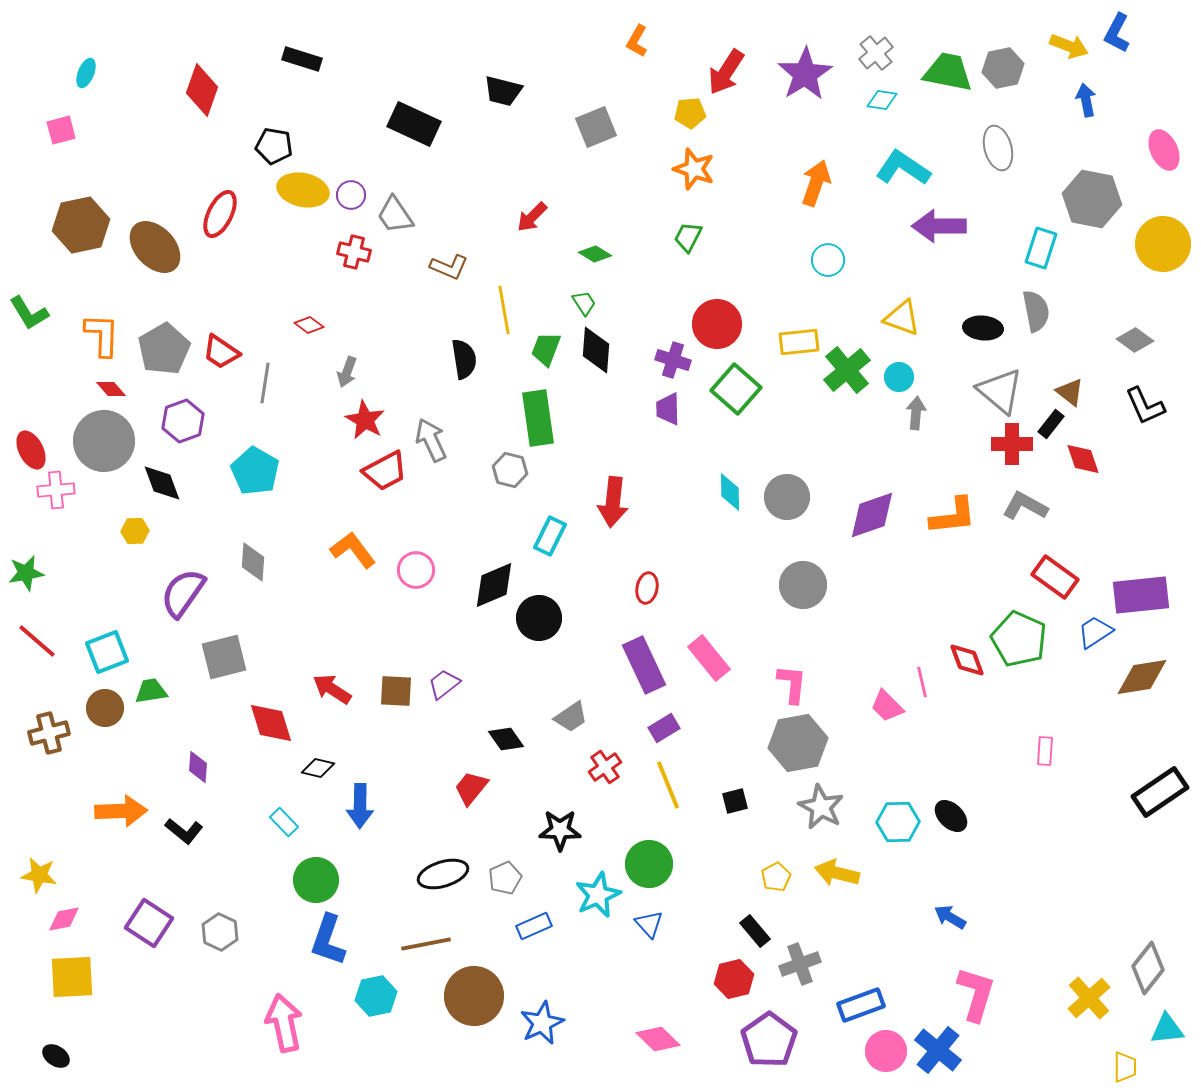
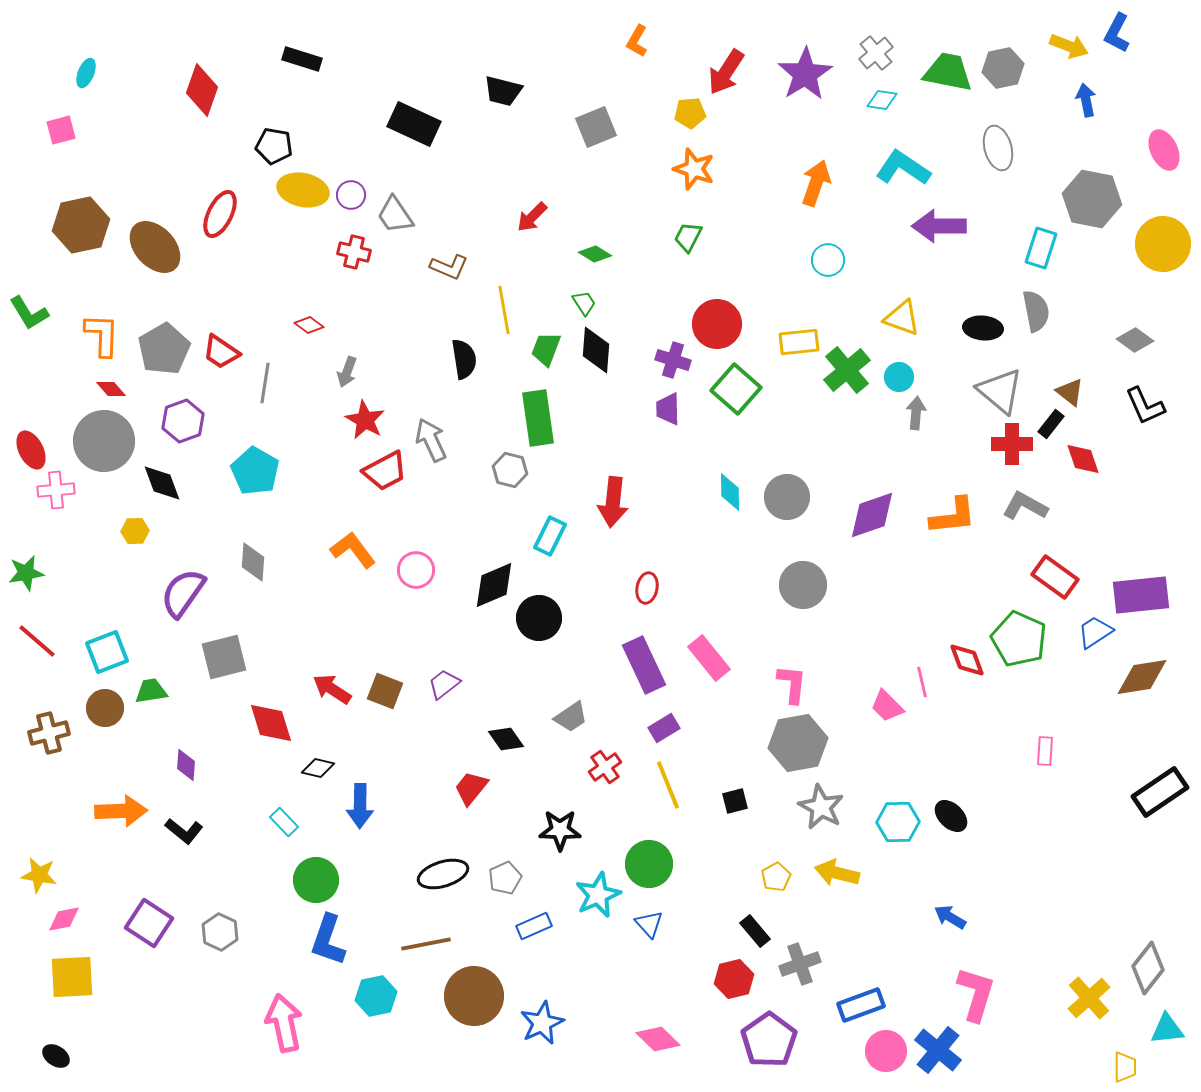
brown square at (396, 691): moved 11 px left; rotated 18 degrees clockwise
purple diamond at (198, 767): moved 12 px left, 2 px up
